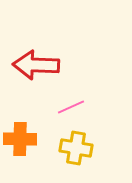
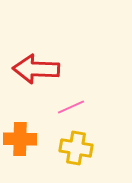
red arrow: moved 4 px down
